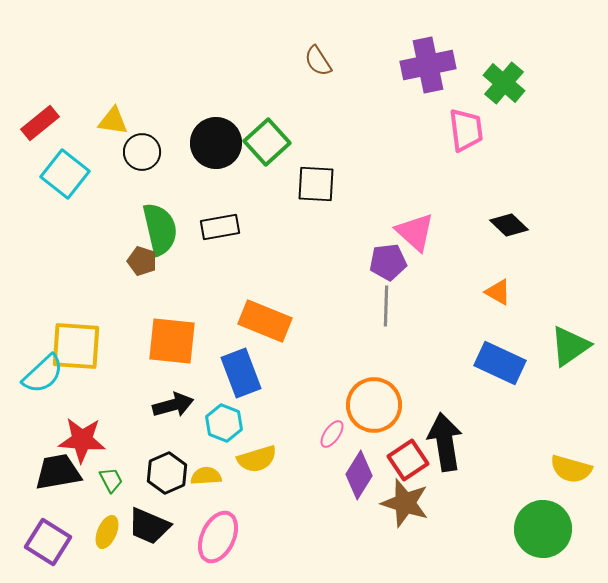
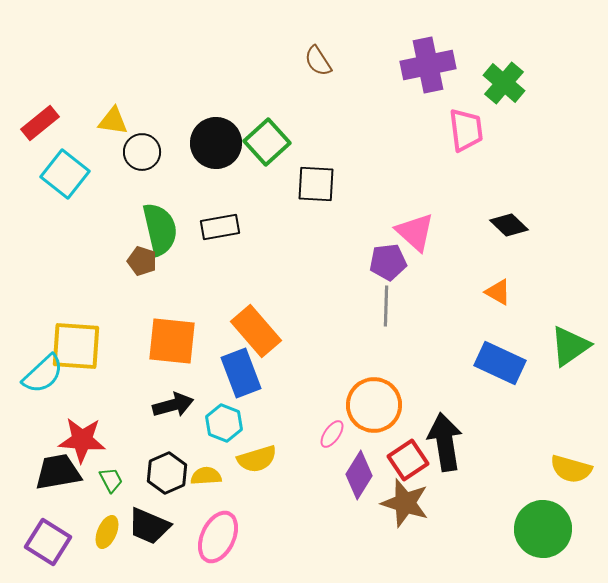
orange rectangle at (265, 321): moved 9 px left, 10 px down; rotated 27 degrees clockwise
